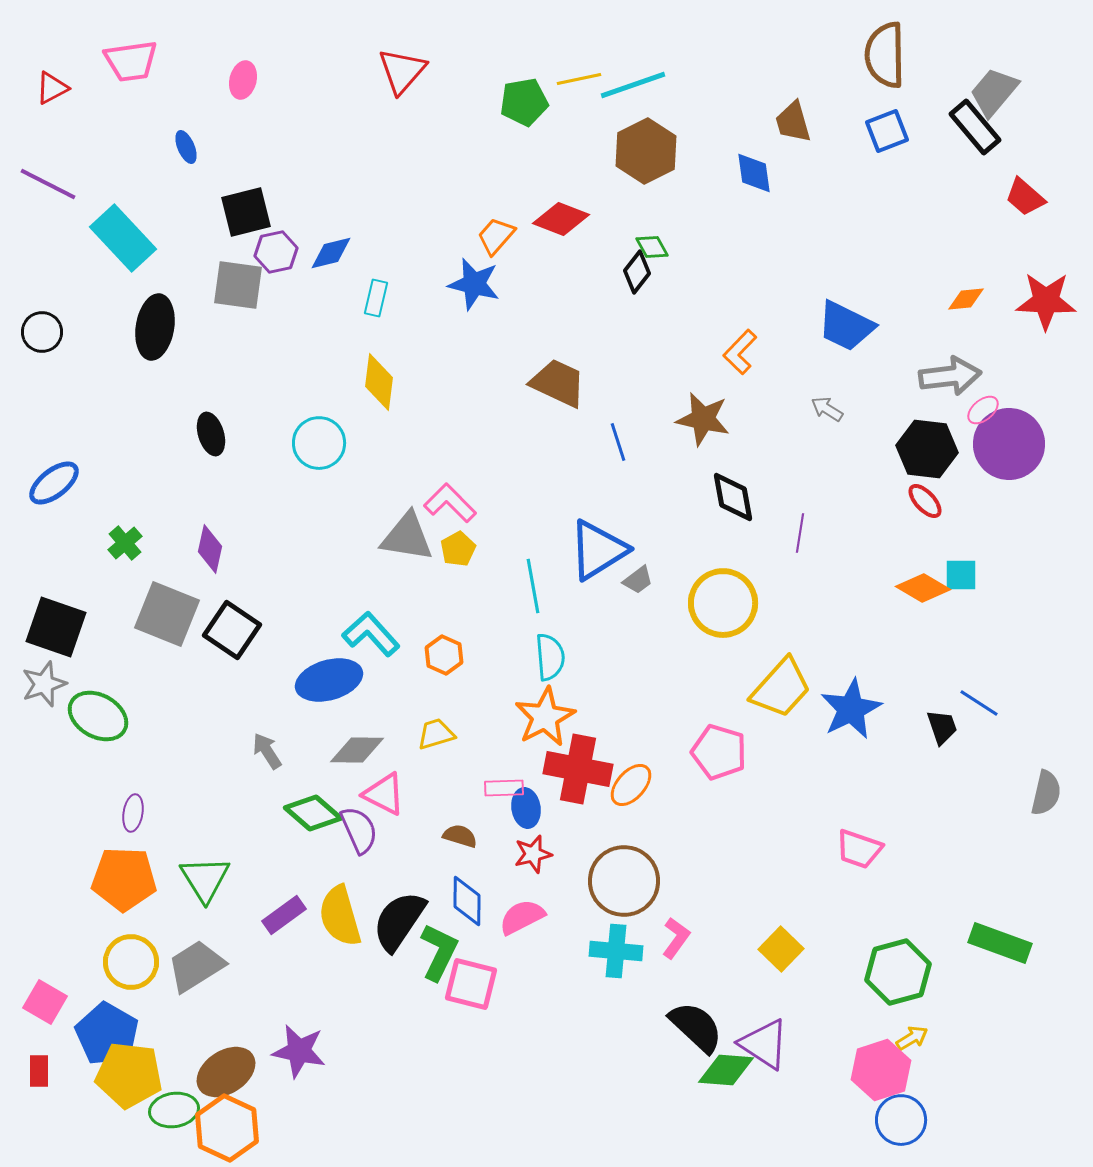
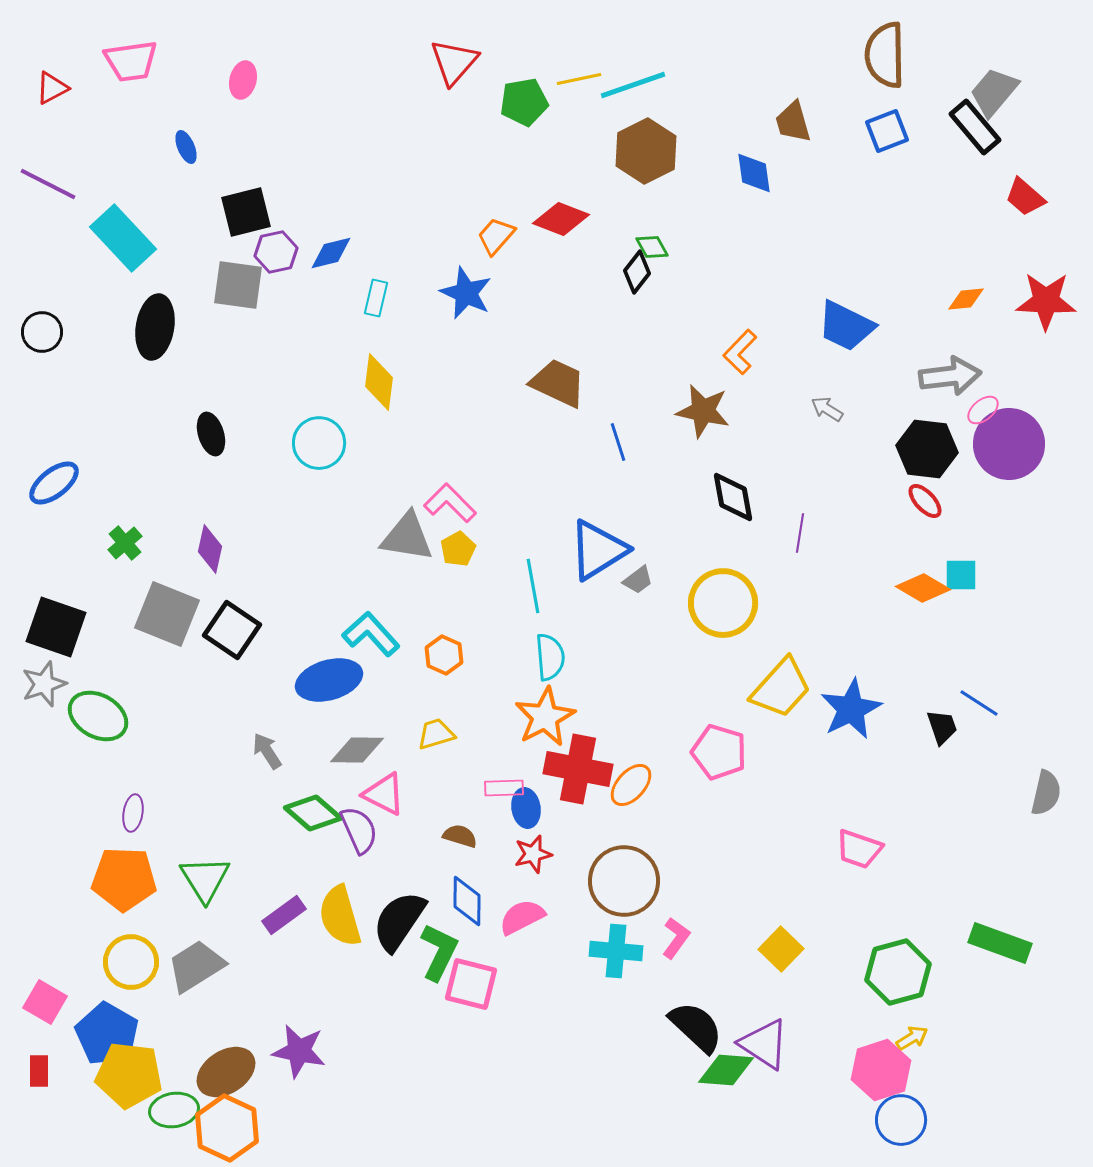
red triangle at (402, 71): moved 52 px right, 9 px up
blue star at (474, 284): moved 8 px left, 9 px down; rotated 10 degrees clockwise
brown star at (703, 419): moved 8 px up
